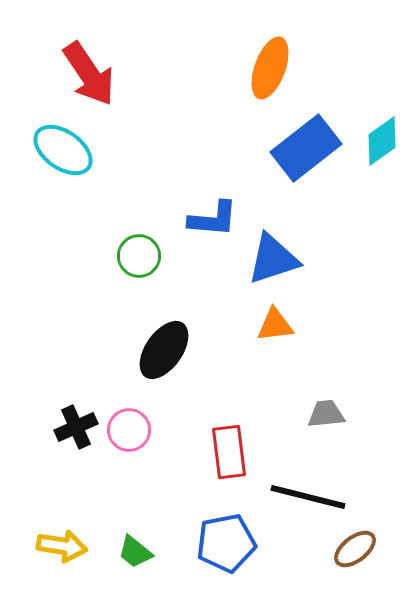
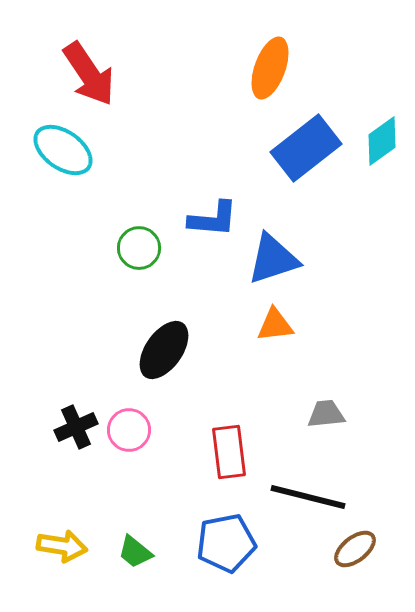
green circle: moved 8 px up
